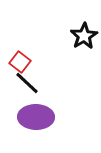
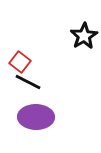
black line: moved 1 px right, 1 px up; rotated 16 degrees counterclockwise
